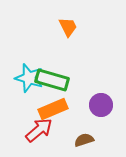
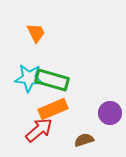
orange trapezoid: moved 32 px left, 6 px down
cyan star: rotated 12 degrees counterclockwise
purple circle: moved 9 px right, 8 px down
